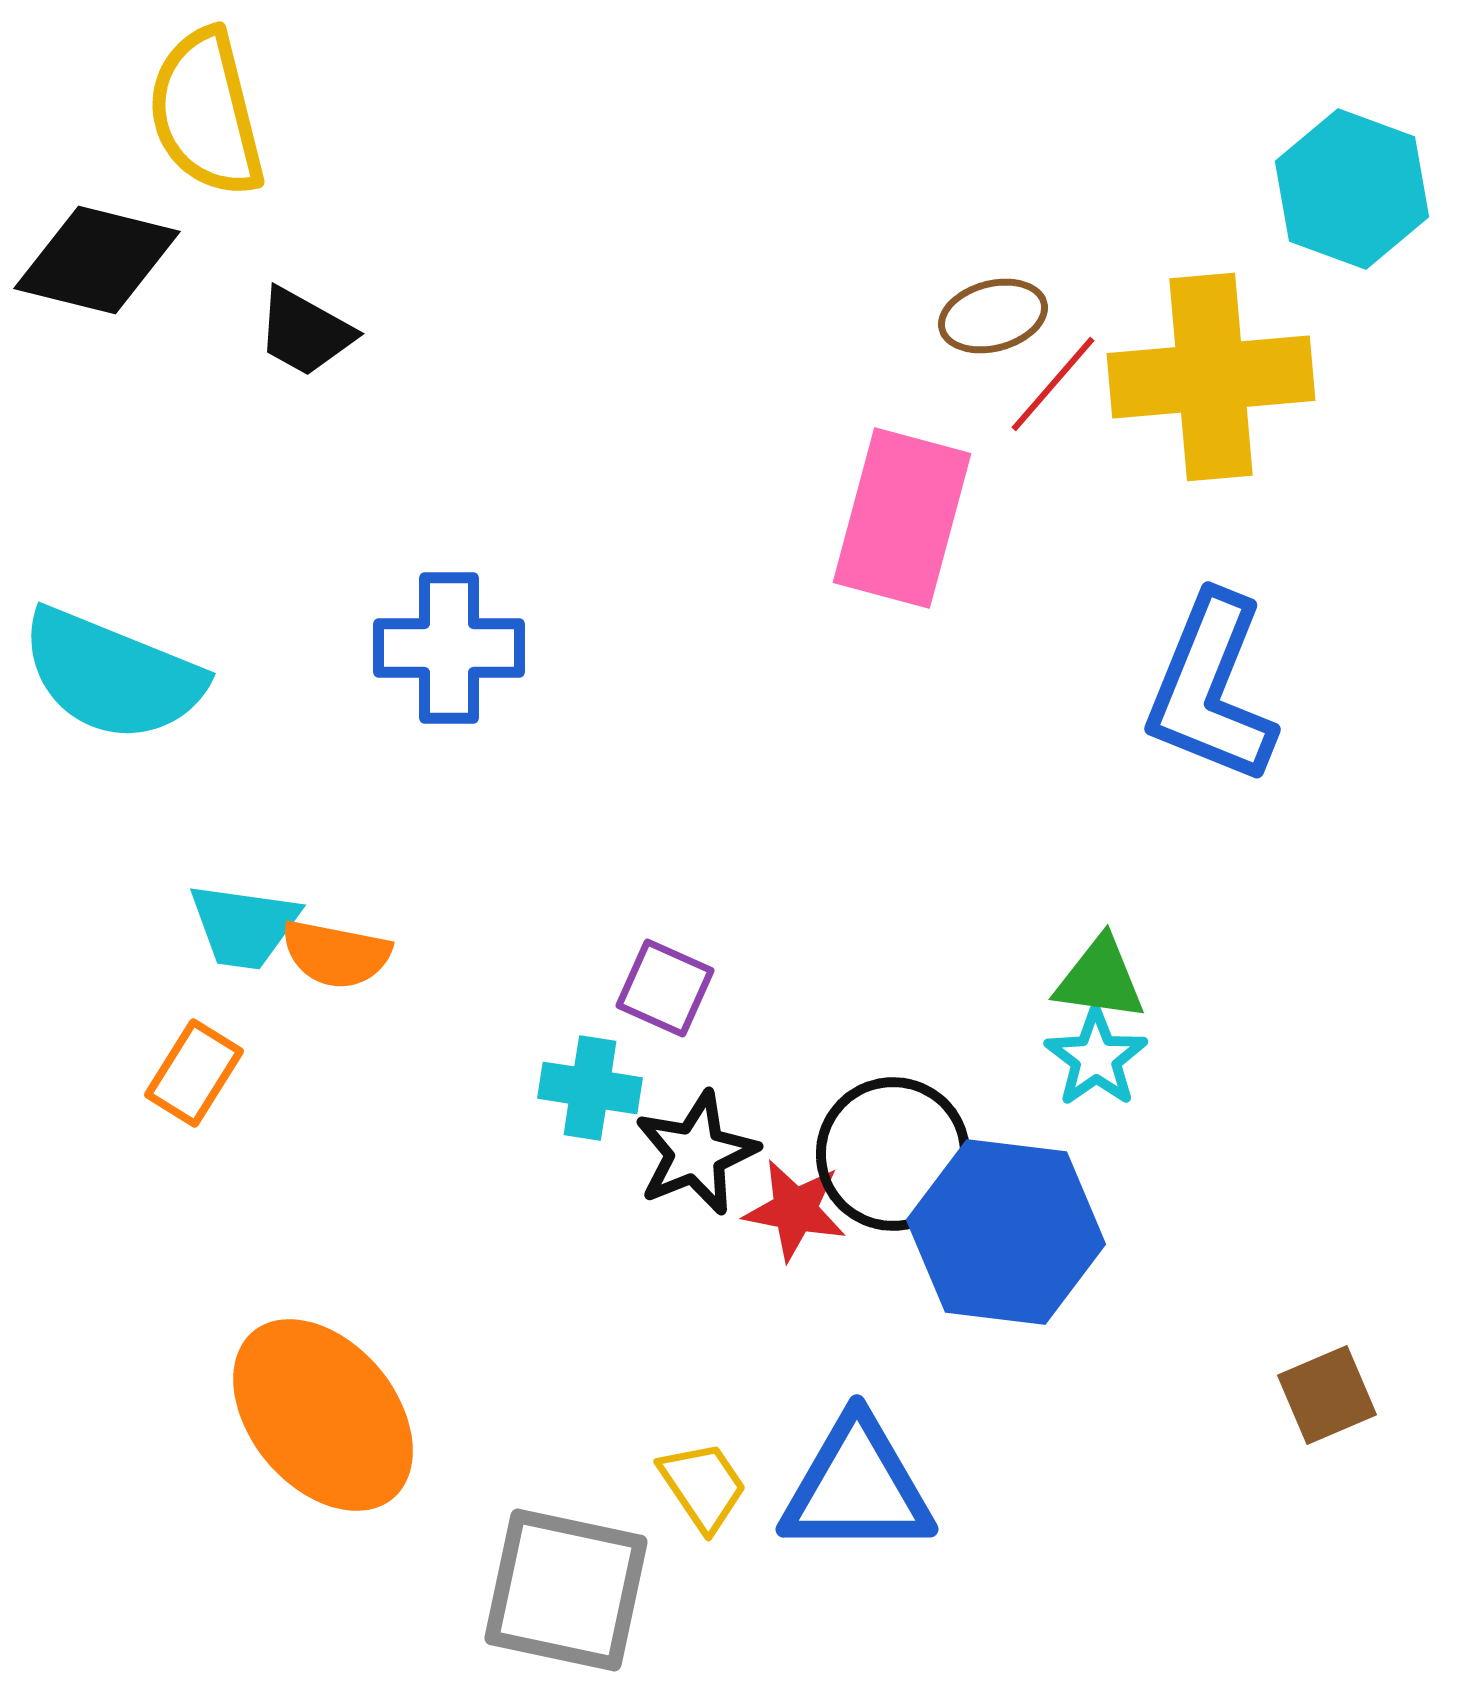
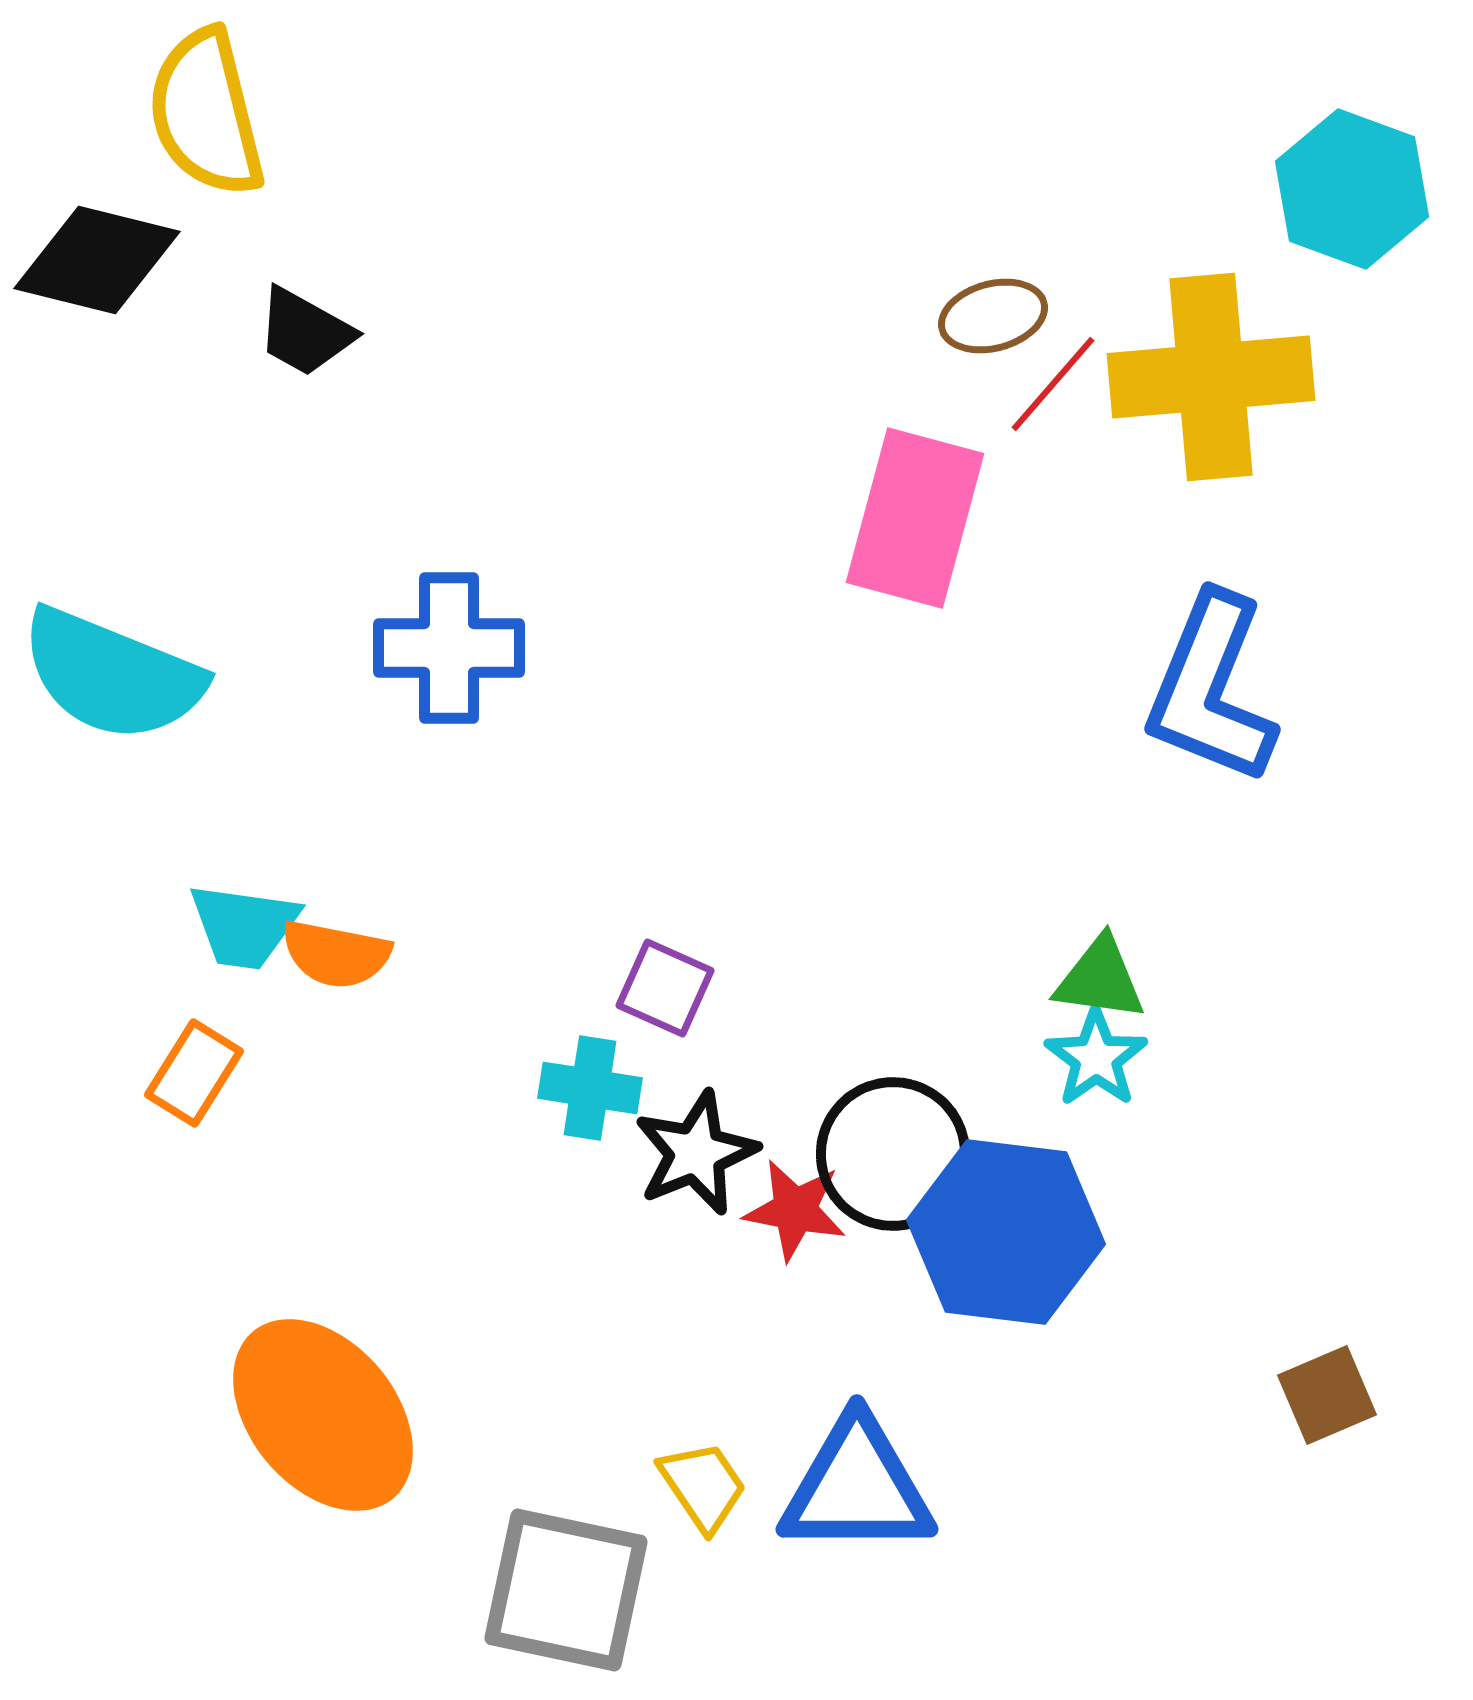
pink rectangle: moved 13 px right
